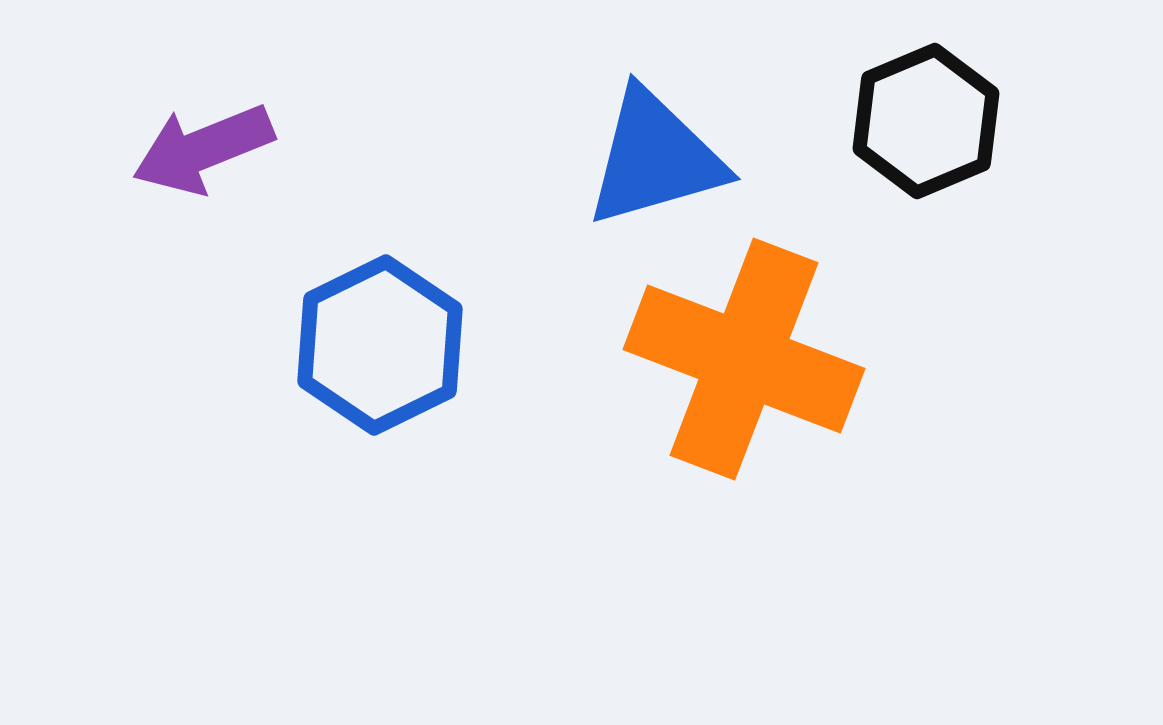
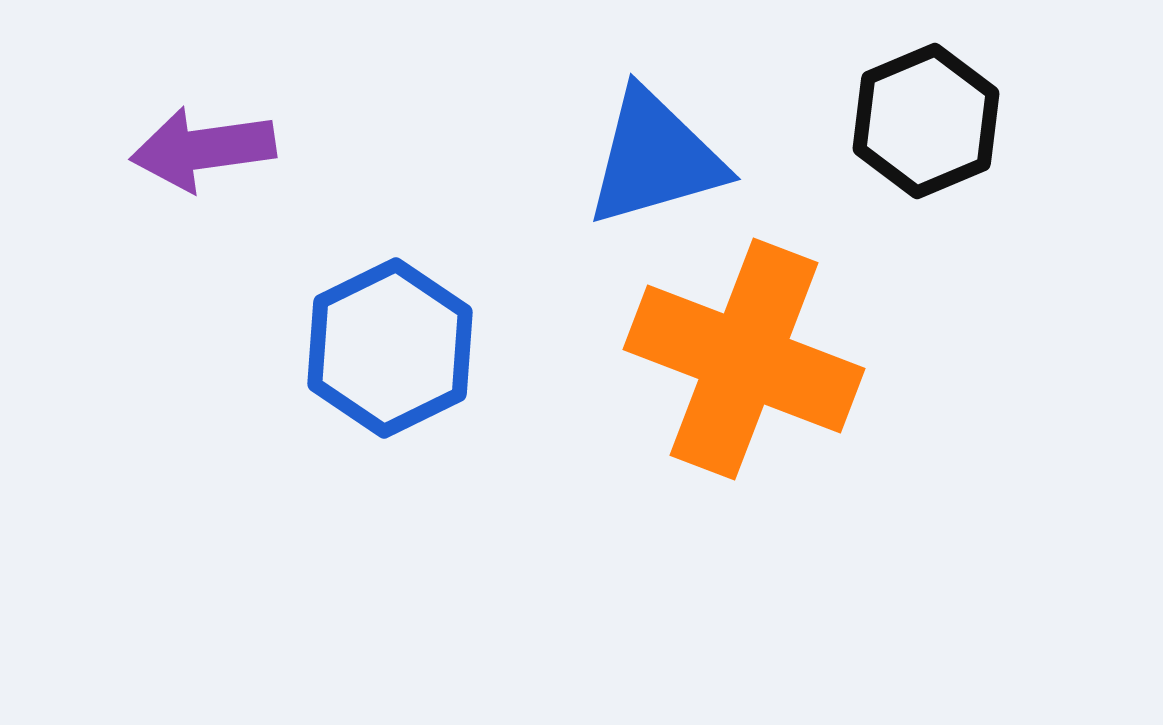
purple arrow: rotated 14 degrees clockwise
blue hexagon: moved 10 px right, 3 px down
